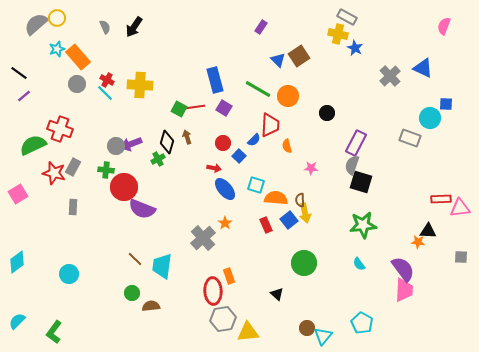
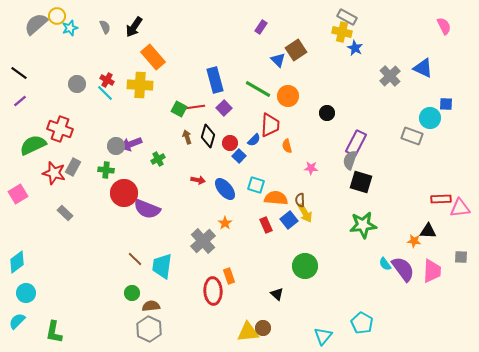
yellow circle at (57, 18): moved 2 px up
pink semicircle at (444, 26): rotated 132 degrees clockwise
yellow cross at (338, 34): moved 4 px right, 2 px up
cyan star at (57, 49): moved 13 px right, 21 px up
brown square at (299, 56): moved 3 px left, 6 px up
orange rectangle at (78, 57): moved 75 px right
purple line at (24, 96): moved 4 px left, 5 px down
purple square at (224, 108): rotated 14 degrees clockwise
gray rectangle at (410, 138): moved 2 px right, 2 px up
black diamond at (167, 142): moved 41 px right, 6 px up
red circle at (223, 143): moved 7 px right
gray semicircle at (352, 165): moved 2 px left, 5 px up
red arrow at (214, 168): moved 16 px left, 12 px down
red circle at (124, 187): moved 6 px down
gray rectangle at (73, 207): moved 8 px left, 6 px down; rotated 49 degrees counterclockwise
purple semicircle at (142, 209): moved 5 px right
yellow arrow at (305, 213): rotated 18 degrees counterclockwise
gray cross at (203, 238): moved 3 px down
orange star at (418, 242): moved 4 px left, 1 px up
green circle at (304, 263): moved 1 px right, 3 px down
cyan semicircle at (359, 264): moved 26 px right
cyan circle at (69, 274): moved 43 px left, 19 px down
pink trapezoid at (404, 290): moved 28 px right, 19 px up
gray hexagon at (223, 319): moved 74 px left, 10 px down; rotated 25 degrees counterclockwise
brown circle at (307, 328): moved 44 px left
green L-shape at (54, 332): rotated 25 degrees counterclockwise
